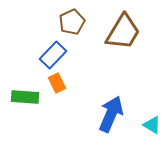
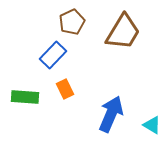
orange rectangle: moved 8 px right, 6 px down
